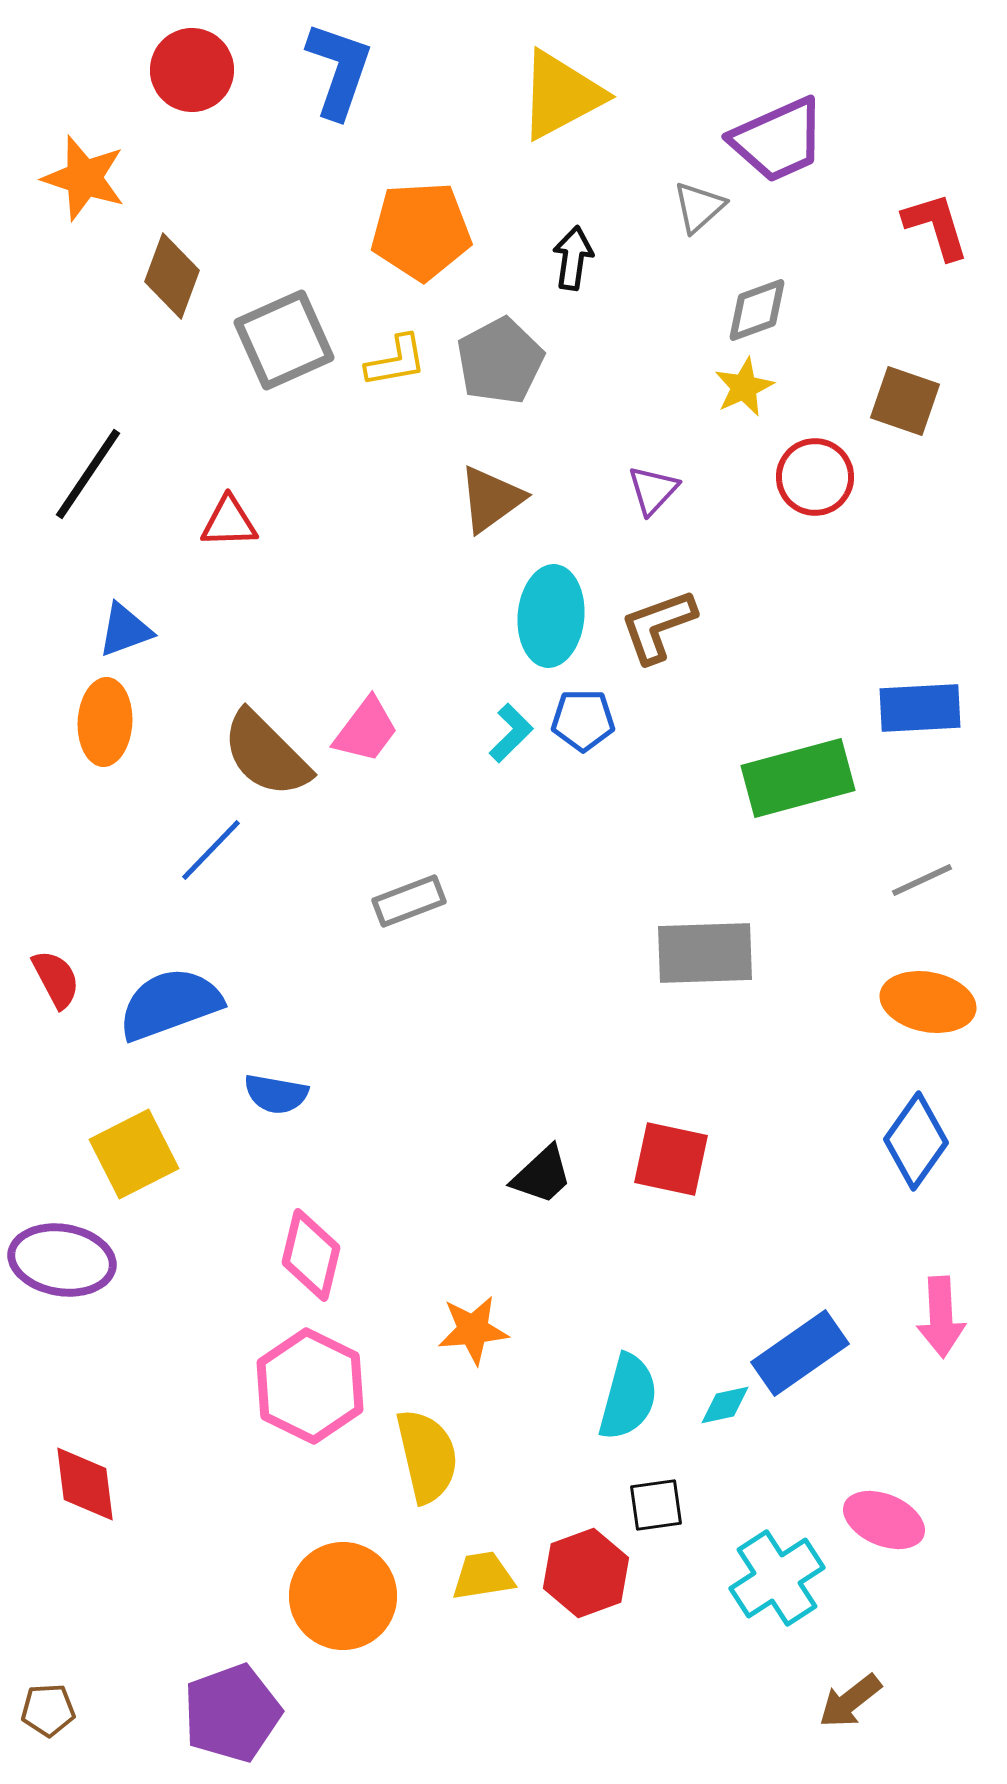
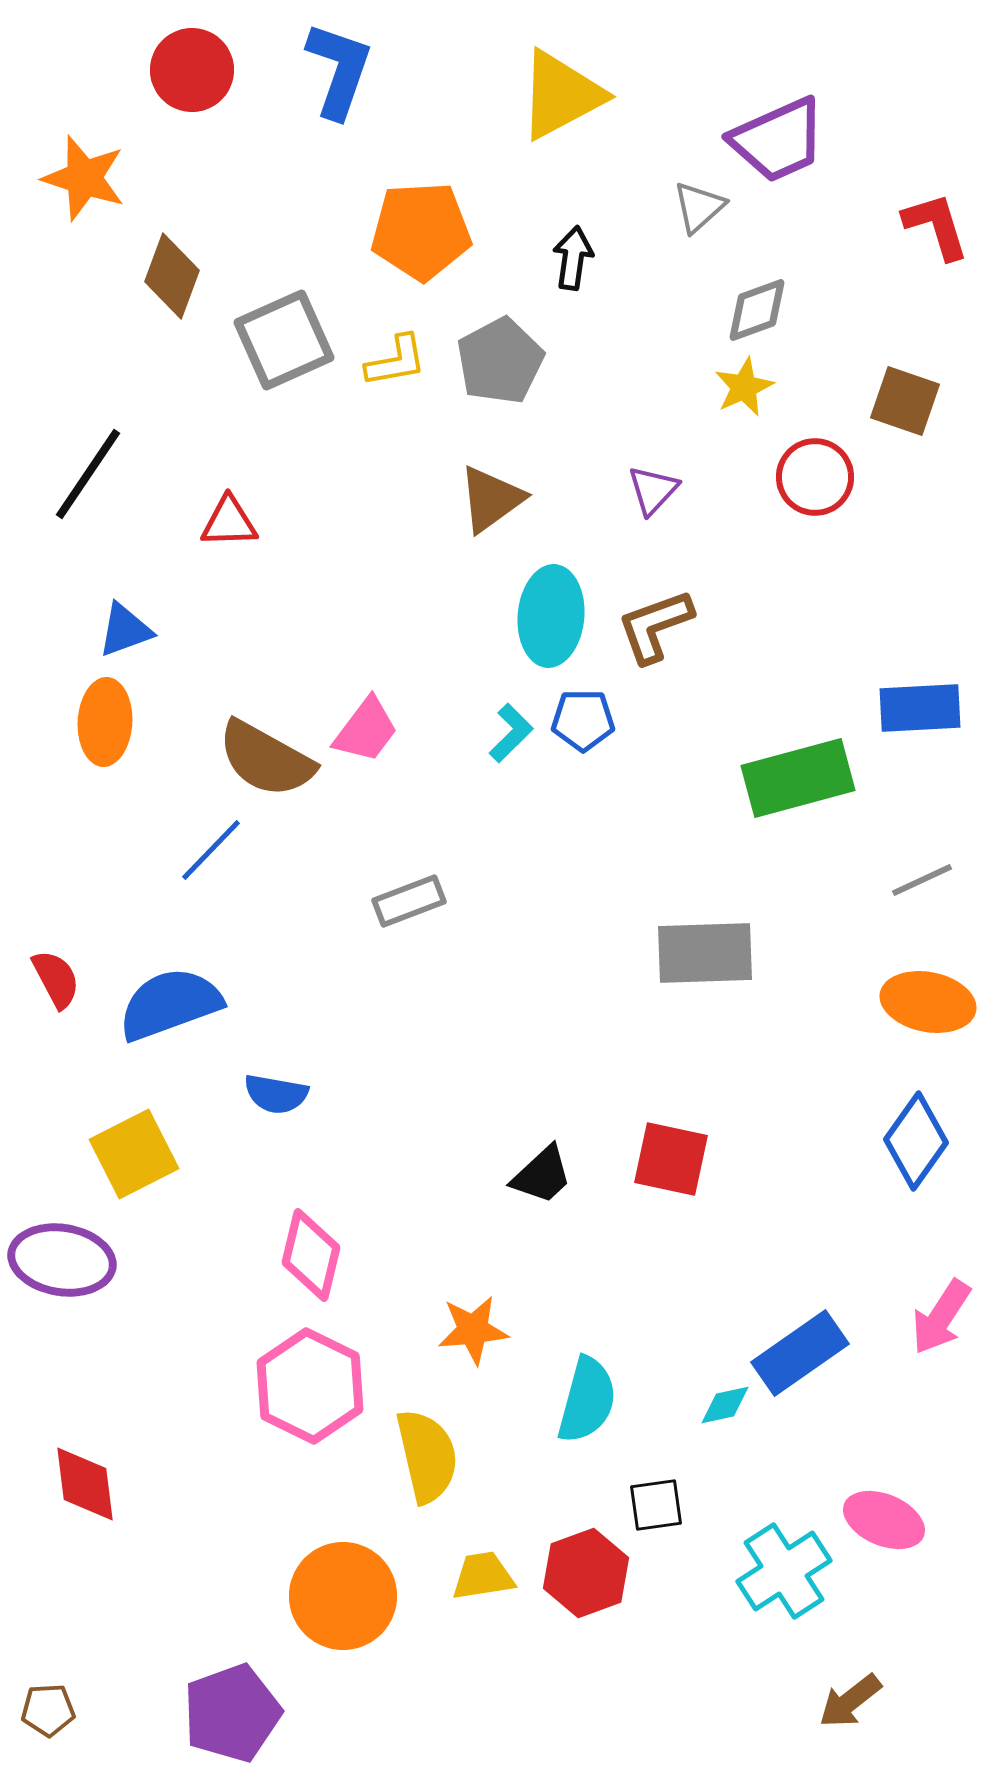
brown L-shape at (658, 626): moved 3 px left
brown semicircle at (266, 754): moved 5 px down; rotated 16 degrees counterclockwise
pink arrow at (941, 1317): rotated 36 degrees clockwise
cyan semicircle at (628, 1397): moved 41 px left, 3 px down
cyan cross at (777, 1578): moved 7 px right, 7 px up
